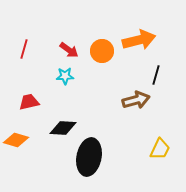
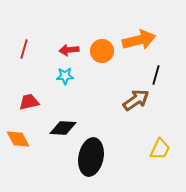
red arrow: rotated 138 degrees clockwise
brown arrow: rotated 20 degrees counterclockwise
orange diamond: moved 2 px right, 1 px up; rotated 45 degrees clockwise
black ellipse: moved 2 px right
